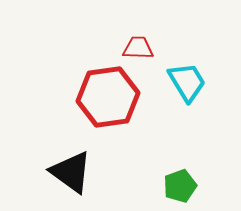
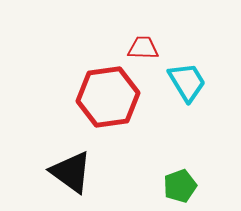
red trapezoid: moved 5 px right
